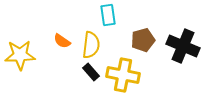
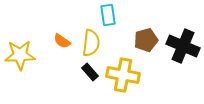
brown pentagon: moved 3 px right
yellow semicircle: moved 2 px up
black rectangle: moved 1 px left
